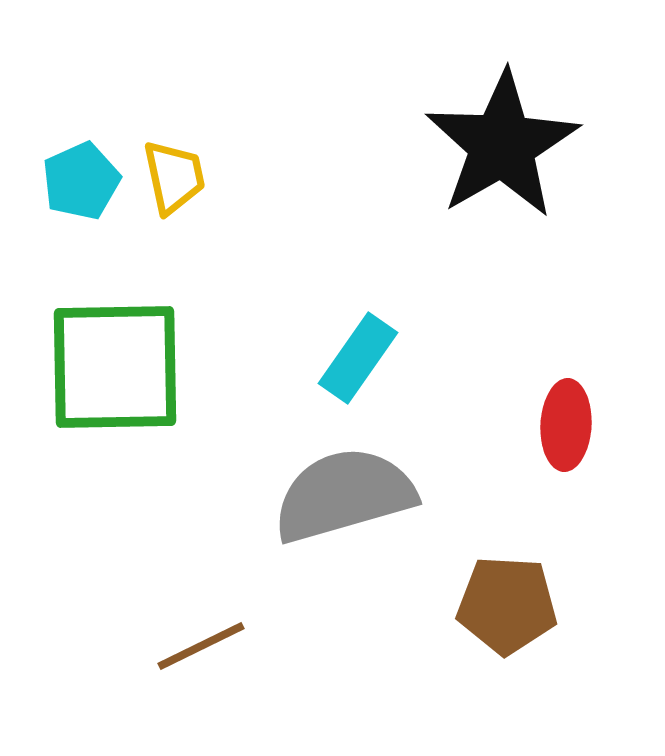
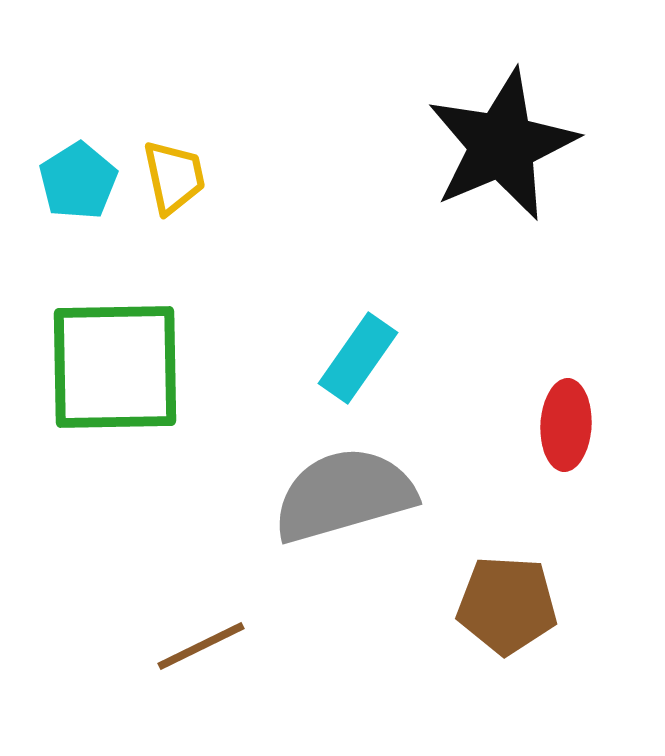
black star: rotated 7 degrees clockwise
cyan pentagon: moved 3 px left; rotated 8 degrees counterclockwise
